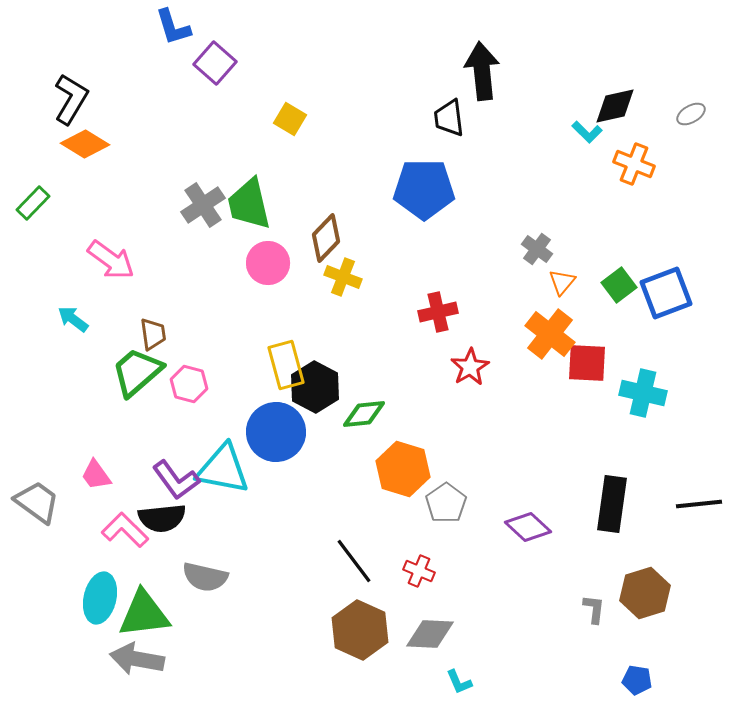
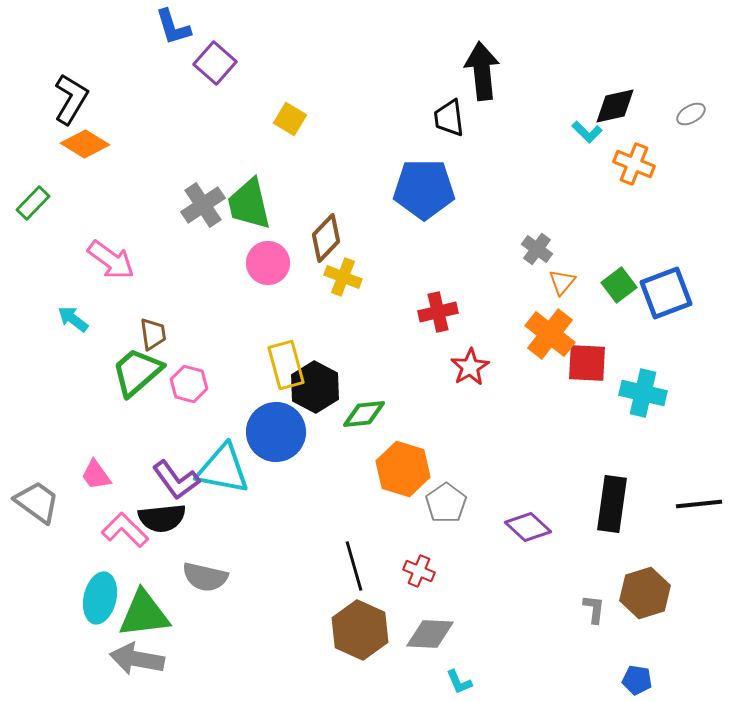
black line at (354, 561): moved 5 px down; rotated 21 degrees clockwise
